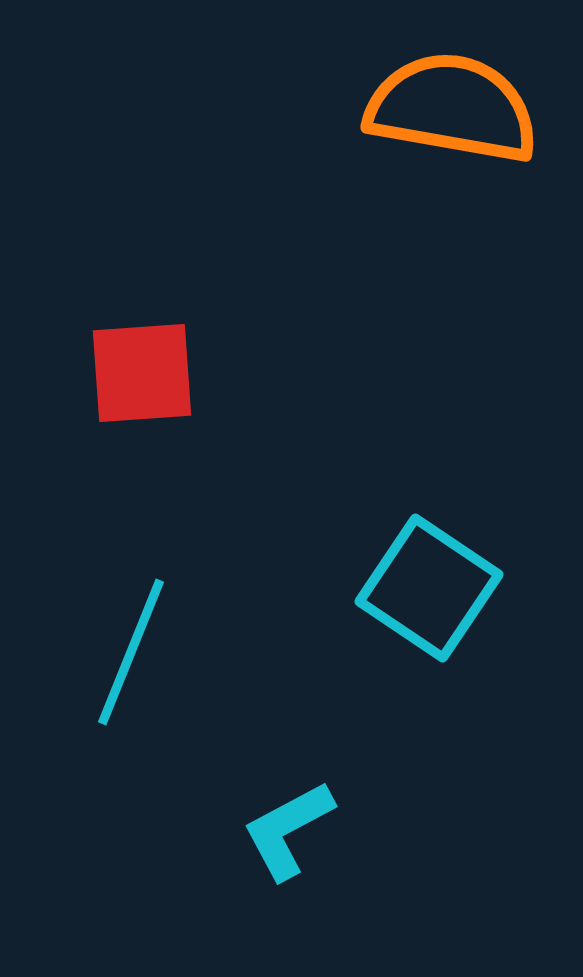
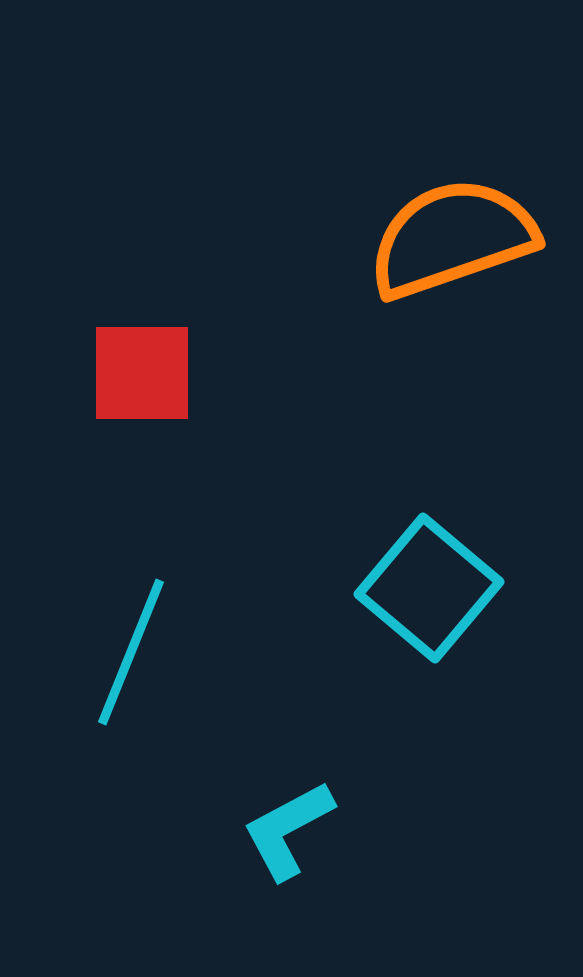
orange semicircle: moved 130 px down; rotated 29 degrees counterclockwise
red square: rotated 4 degrees clockwise
cyan square: rotated 6 degrees clockwise
